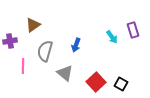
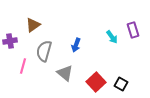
gray semicircle: moved 1 px left
pink line: rotated 14 degrees clockwise
